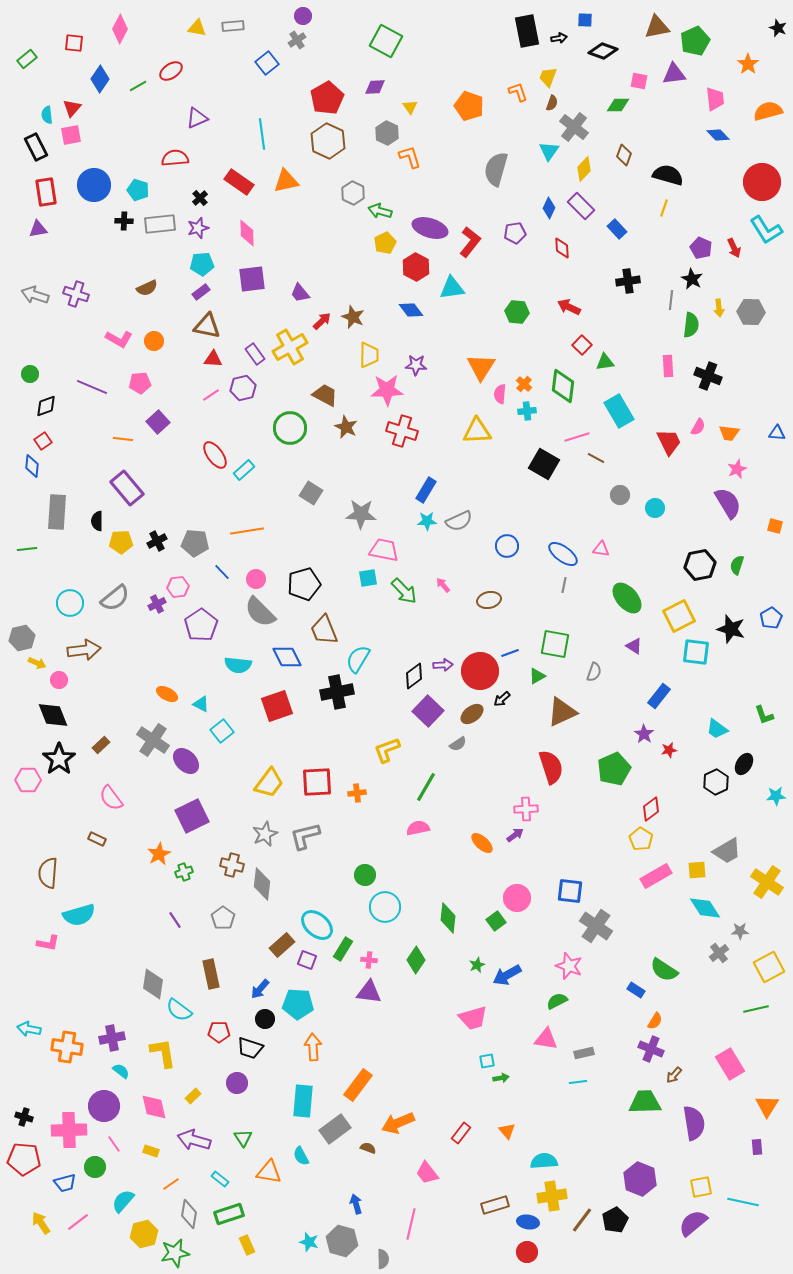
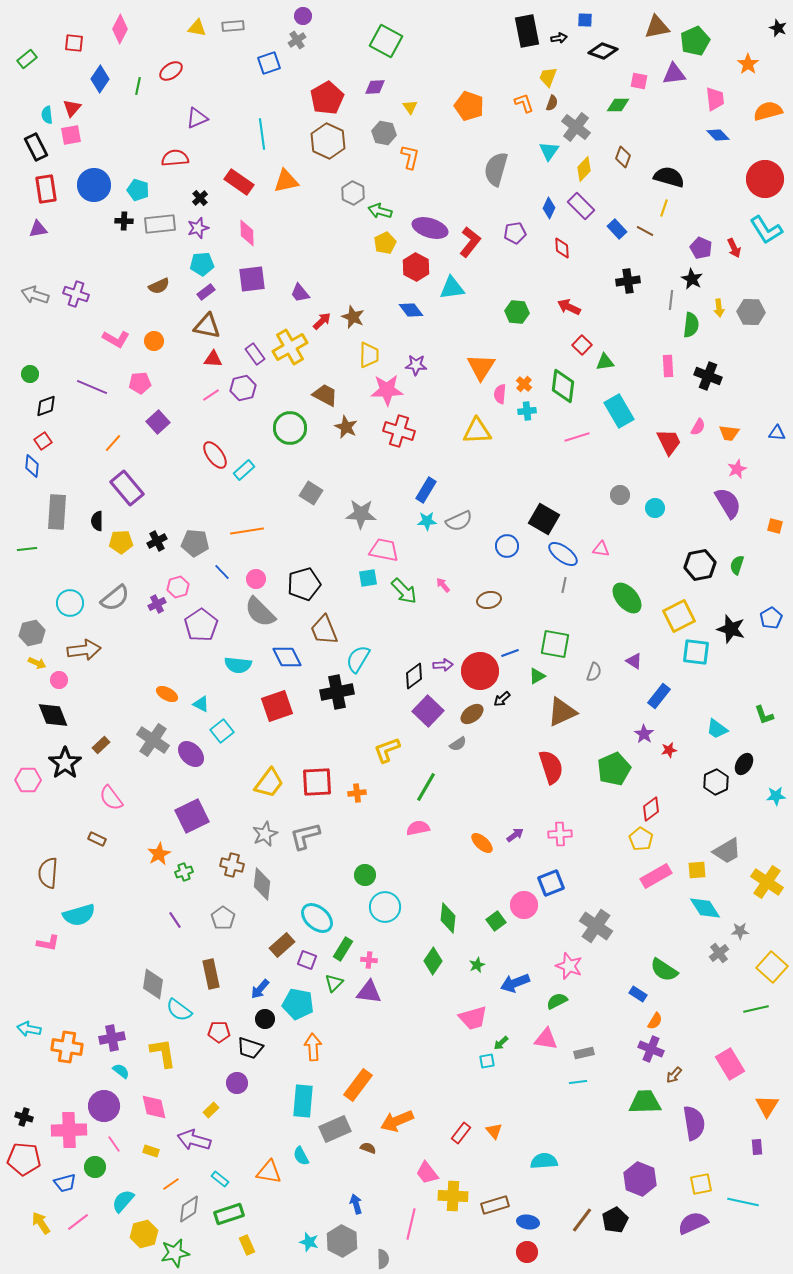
blue square at (267, 63): moved 2 px right; rotated 20 degrees clockwise
green line at (138, 86): rotated 48 degrees counterclockwise
orange L-shape at (518, 92): moved 6 px right, 11 px down
gray cross at (574, 127): moved 2 px right
gray hexagon at (387, 133): moved 3 px left; rotated 15 degrees counterclockwise
brown diamond at (624, 155): moved 1 px left, 2 px down
orange L-shape at (410, 157): rotated 30 degrees clockwise
black semicircle at (668, 175): moved 1 px right, 2 px down
red circle at (762, 182): moved 3 px right, 3 px up
red rectangle at (46, 192): moved 3 px up
brown semicircle at (147, 288): moved 12 px right, 2 px up
purple rectangle at (201, 292): moved 5 px right
pink L-shape at (119, 339): moved 3 px left
red cross at (402, 431): moved 3 px left
orange line at (123, 439): moved 10 px left, 4 px down; rotated 54 degrees counterclockwise
brown line at (596, 458): moved 49 px right, 227 px up
black square at (544, 464): moved 55 px down
pink hexagon at (178, 587): rotated 10 degrees counterclockwise
gray hexagon at (22, 638): moved 10 px right, 5 px up
purple triangle at (634, 646): moved 15 px down
black star at (59, 759): moved 6 px right, 4 px down
purple ellipse at (186, 761): moved 5 px right, 7 px up
pink cross at (526, 809): moved 34 px right, 25 px down
blue square at (570, 891): moved 19 px left, 8 px up; rotated 28 degrees counterclockwise
pink circle at (517, 898): moved 7 px right, 7 px down
cyan ellipse at (317, 925): moved 7 px up
green diamond at (416, 960): moved 17 px right, 1 px down
yellow square at (769, 967): moved 3 px right; rotated 20 degrees counterclockwise
blue arrow at (507, 975): moved 8 px right, 8 px down; rotated 8 degrees clockwise
blue rectangle at (636, 990): moved 2 px right, 4 px down
cyan pentagon at (298, 1004): rotated 8 degrees clockwise
green arrow at (501, 1078): moved 35 px up; rotated 147 degrees clockwise
yellow rectangle at (193, 1096): moved 18 px right, 14 px down
orange arrow at (398, 1123): moved 1 px left, 2 px up
gray rectangle at (335, 1129): rotated 12 degrees clockwise
orange triangle at (507, 1131): moved 13 px left
green triangle at (243, 1138): moved 91 px right, 155 px up; rotated 18 degrees clockwise
yellow square at (701, 1187): moved 3 px up
yellow cross at (552, 1196): moved 99 px left; rotated 12 degrees clockwise
gray diamond at (189, 1214): moved 5 px up; rotated 48 degrees clockwise
purple semicircle at (693, 1223): rotated 16 degrees clockwise
gray hexagon at (342, 1241): rotated 12 degrees clockwise
